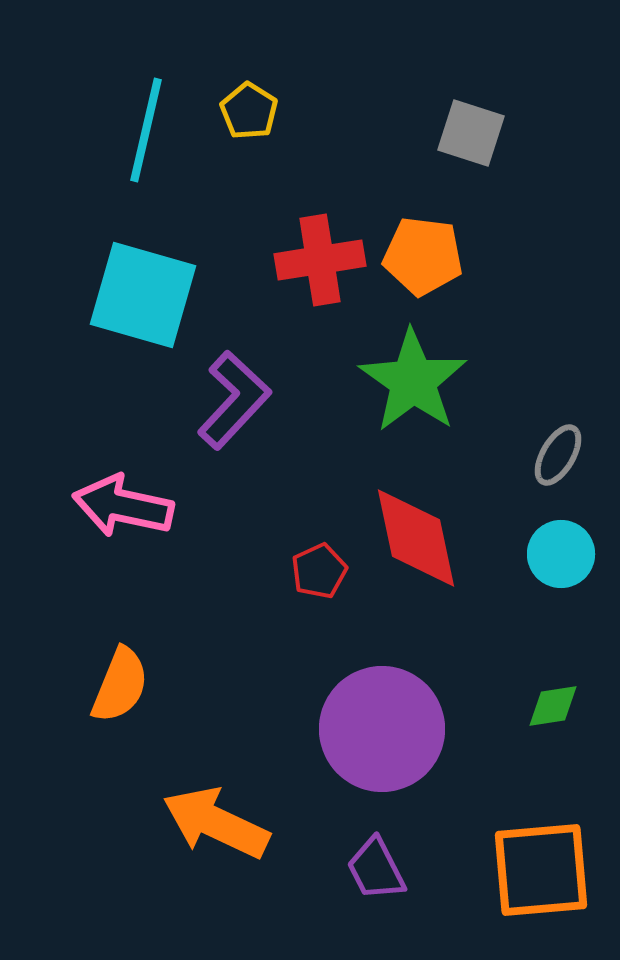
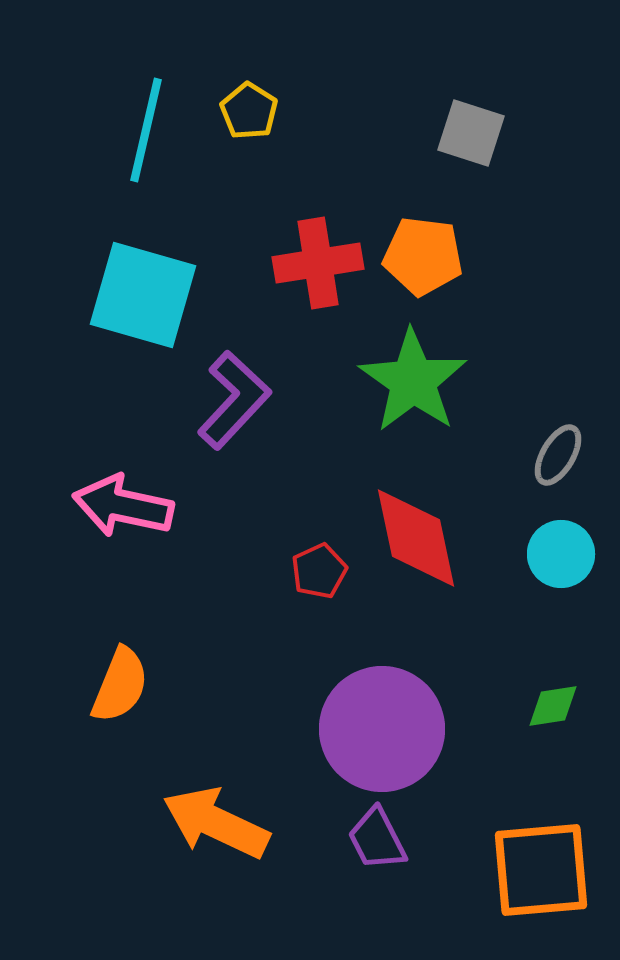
red cross: moved 2 px left, 3 px down
purple trapezoid: moved 1 px right, 30 px up
